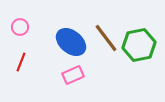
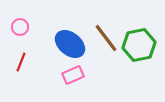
blue ellipse: moved 1 px left, 2 px down
